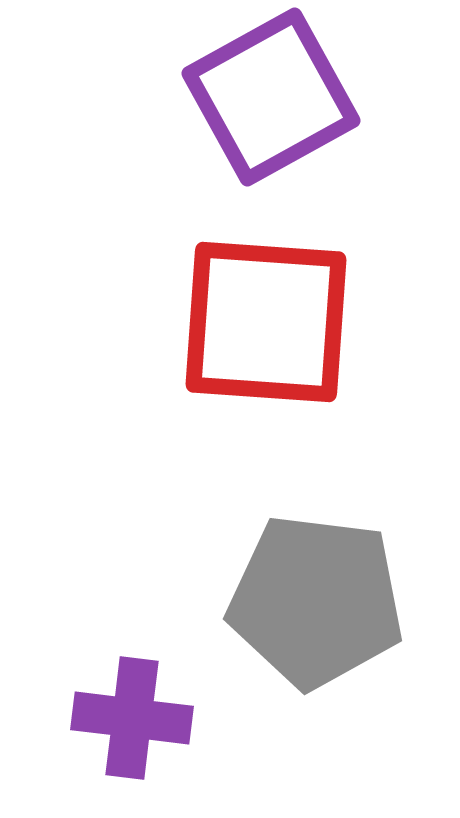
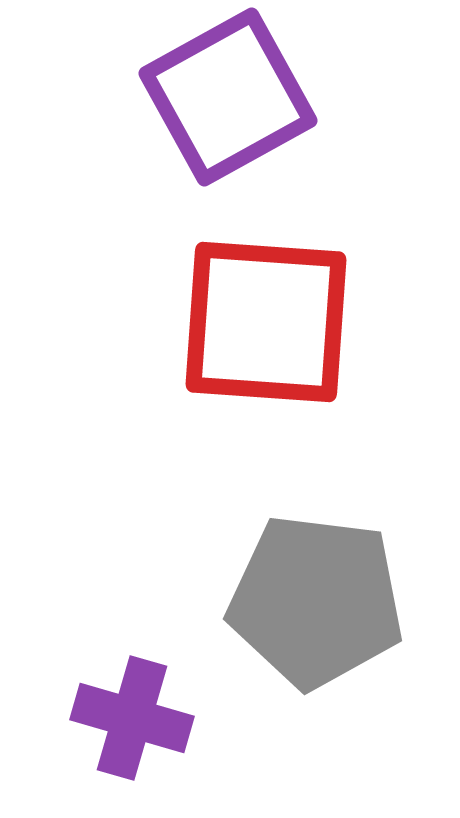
purple square: moved 43 px left
purple cross: rotated 9 degrees clockwise
